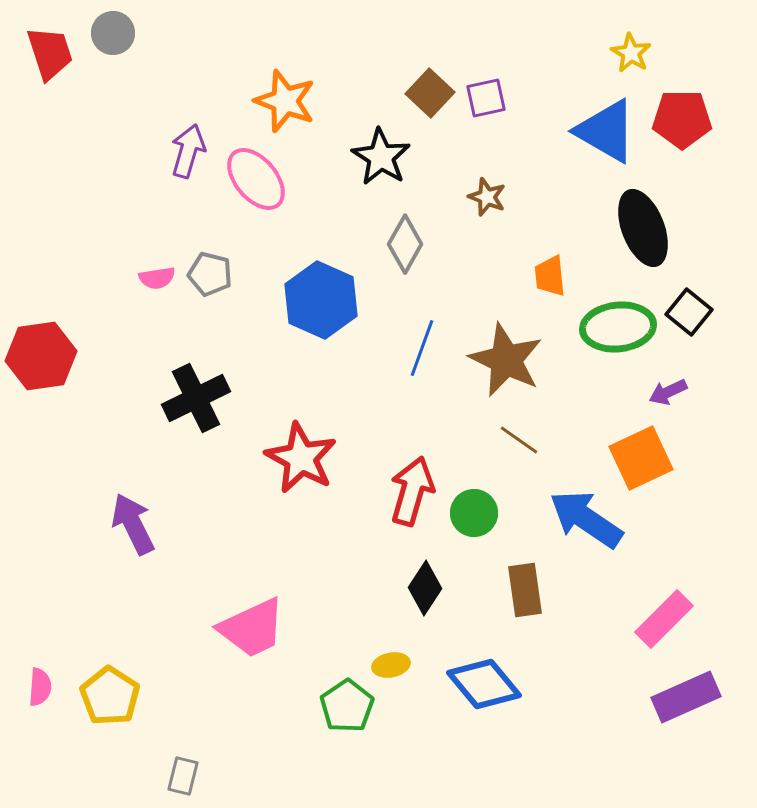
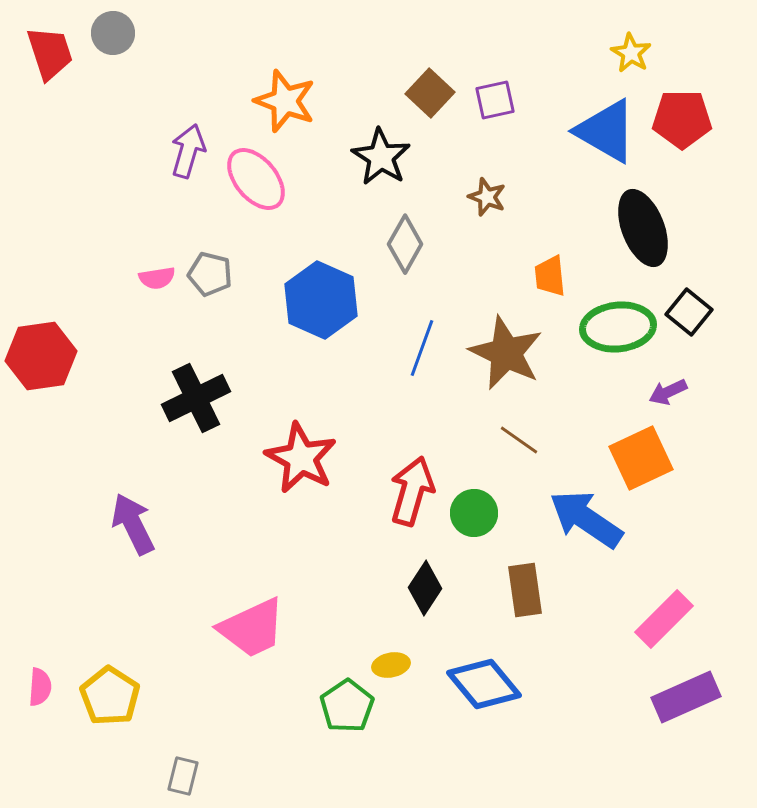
purple square at (486, 98): moved 9 px right, 2 px down
brown star at (506, 360): moved 7 px up
